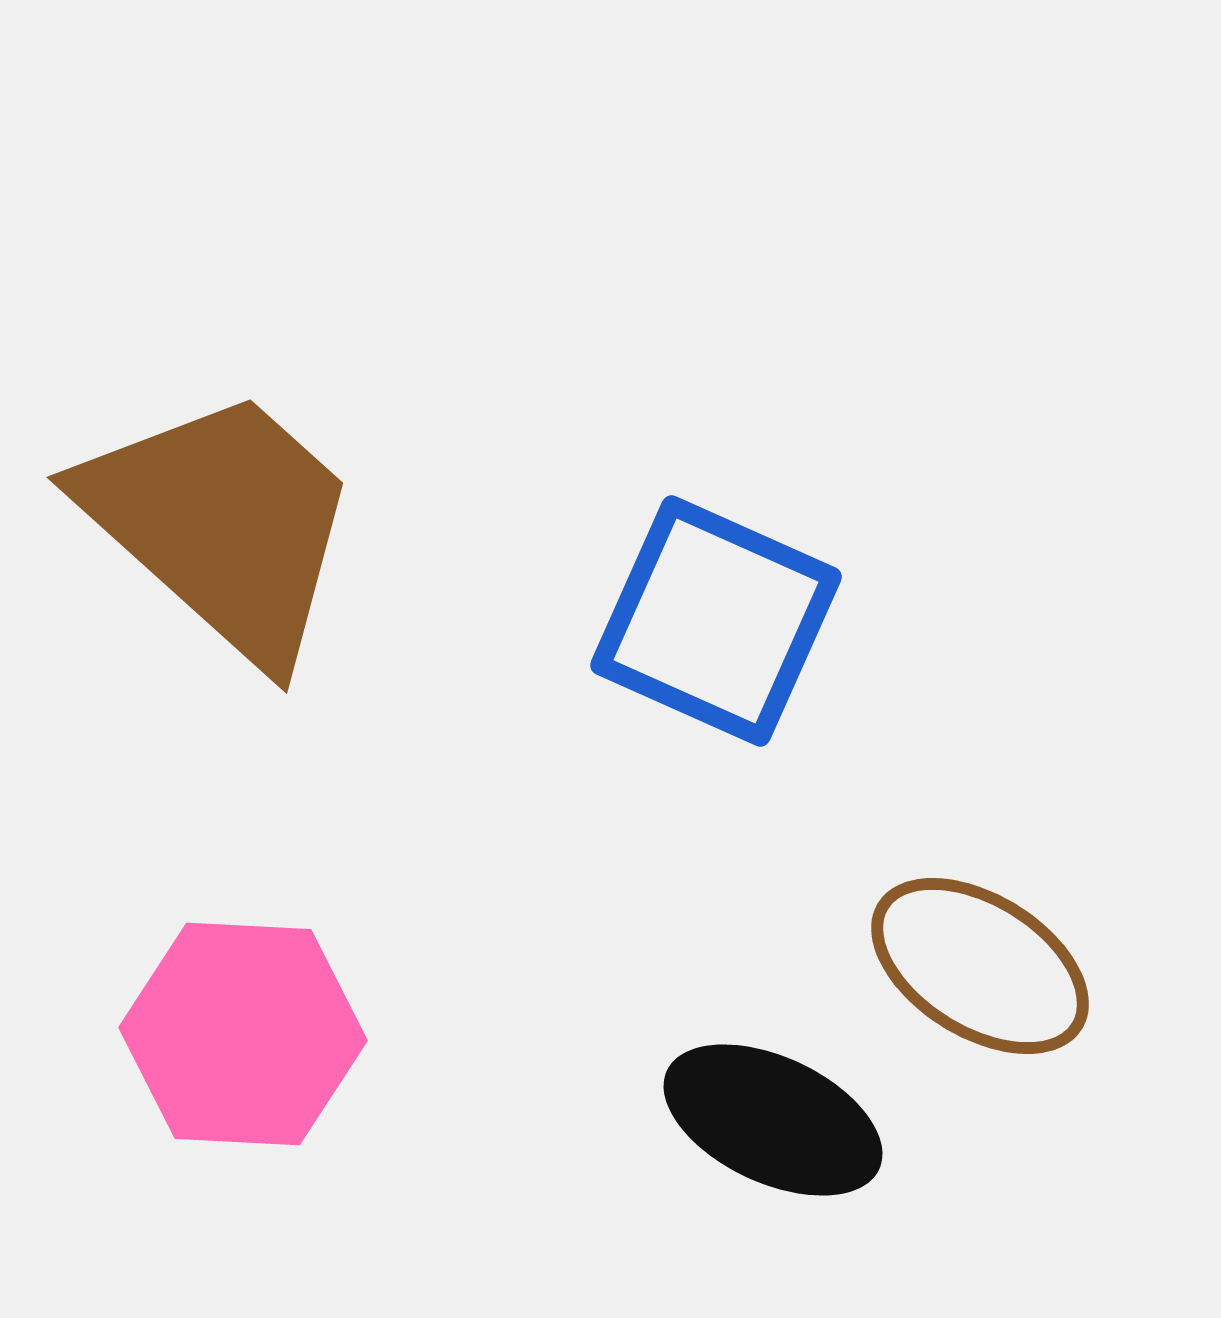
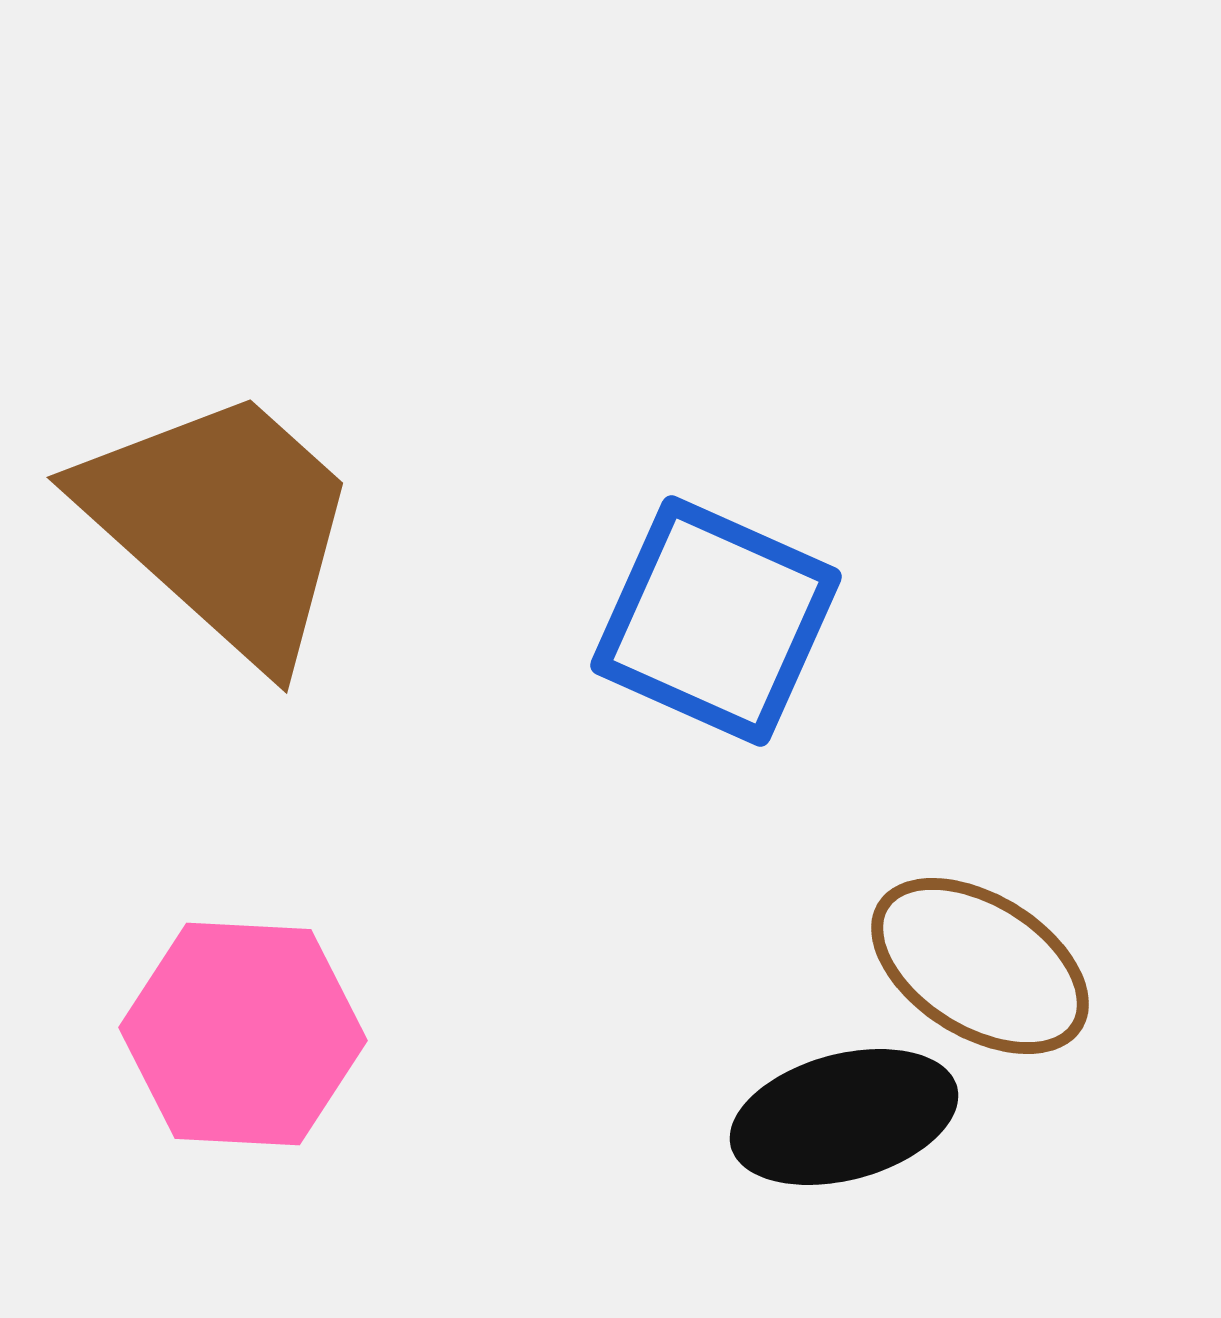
black ellipse: moved 71 px right, 3 px up; rotated 40 degrees counterclockwise
